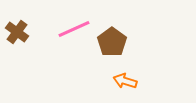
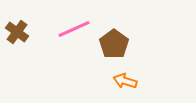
brown pentagon: moved 2 px right, 2 px down
